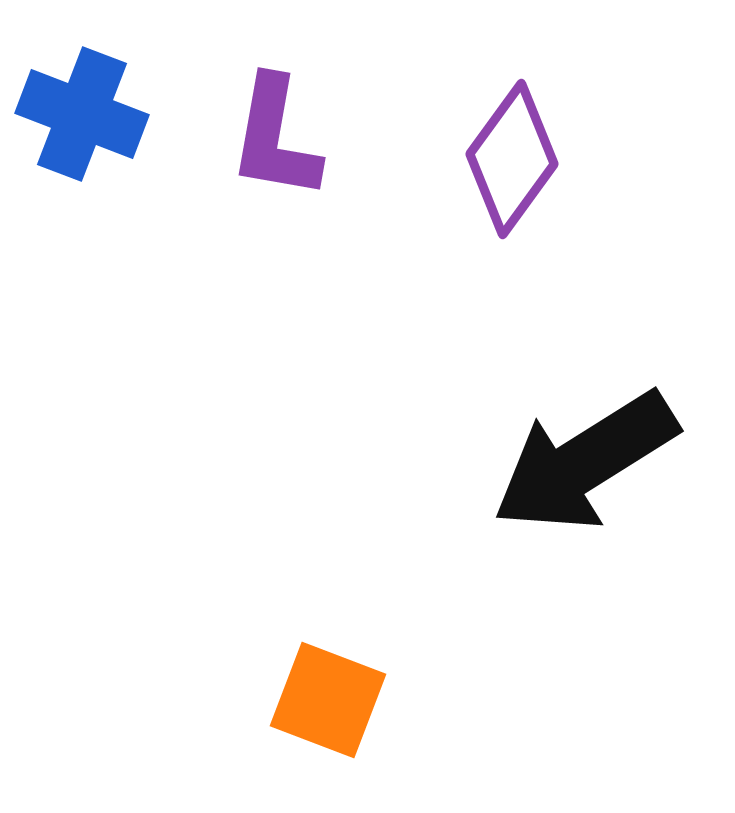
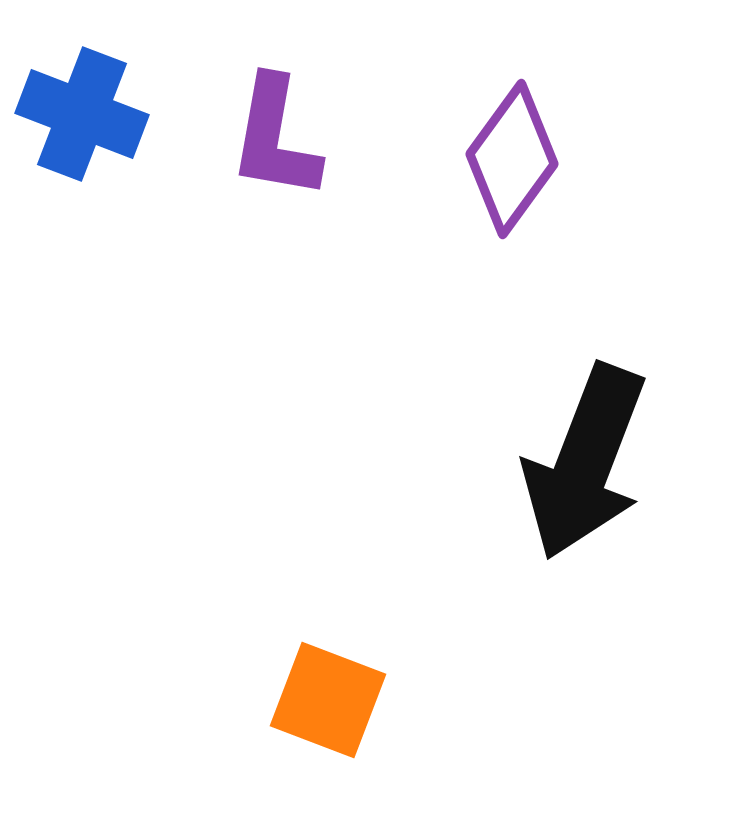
black arrow: rotated 37 degrees counterclockwise
